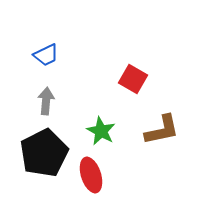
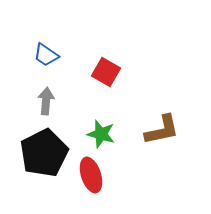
blue trapezoid: rotated 60 degrees clockwise
red square: moved 27 px left, 7 px up
green star: moved 3 px down; rotated 12 degrees counterclockwise
